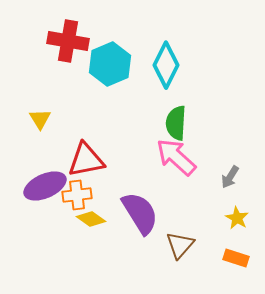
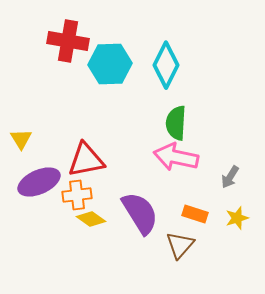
cyan hexagon: rotated 21 degrees clockwise
yellow triangle: moved 19 px left, 20 px down
pink arrow: rotated 30 degrees counterclockwise
purple ellipse: moved 6 px left, 4 px up
yellow star: rotated 25 degrees clockwise
orange rectangle: moved 41 px left, 44 px up
